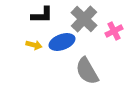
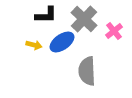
black L-shape: moved 4 px right
pink cross: rotated 12 degrees counterclockwise
blue ellipse: rotated 15 degrees counterclockwise
gray semicircle: rotated 28 degrees clockwise
